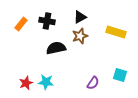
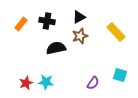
black triangle: moved 1 px left
yellow rectangle: rotated 30 degrees clockwise
